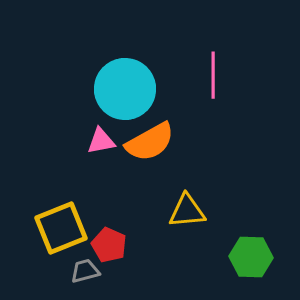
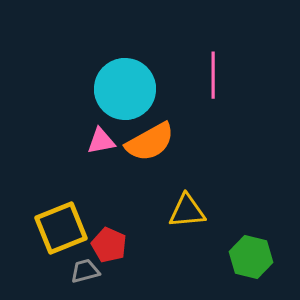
green hexagon: rotated 12 degrees clockwise
